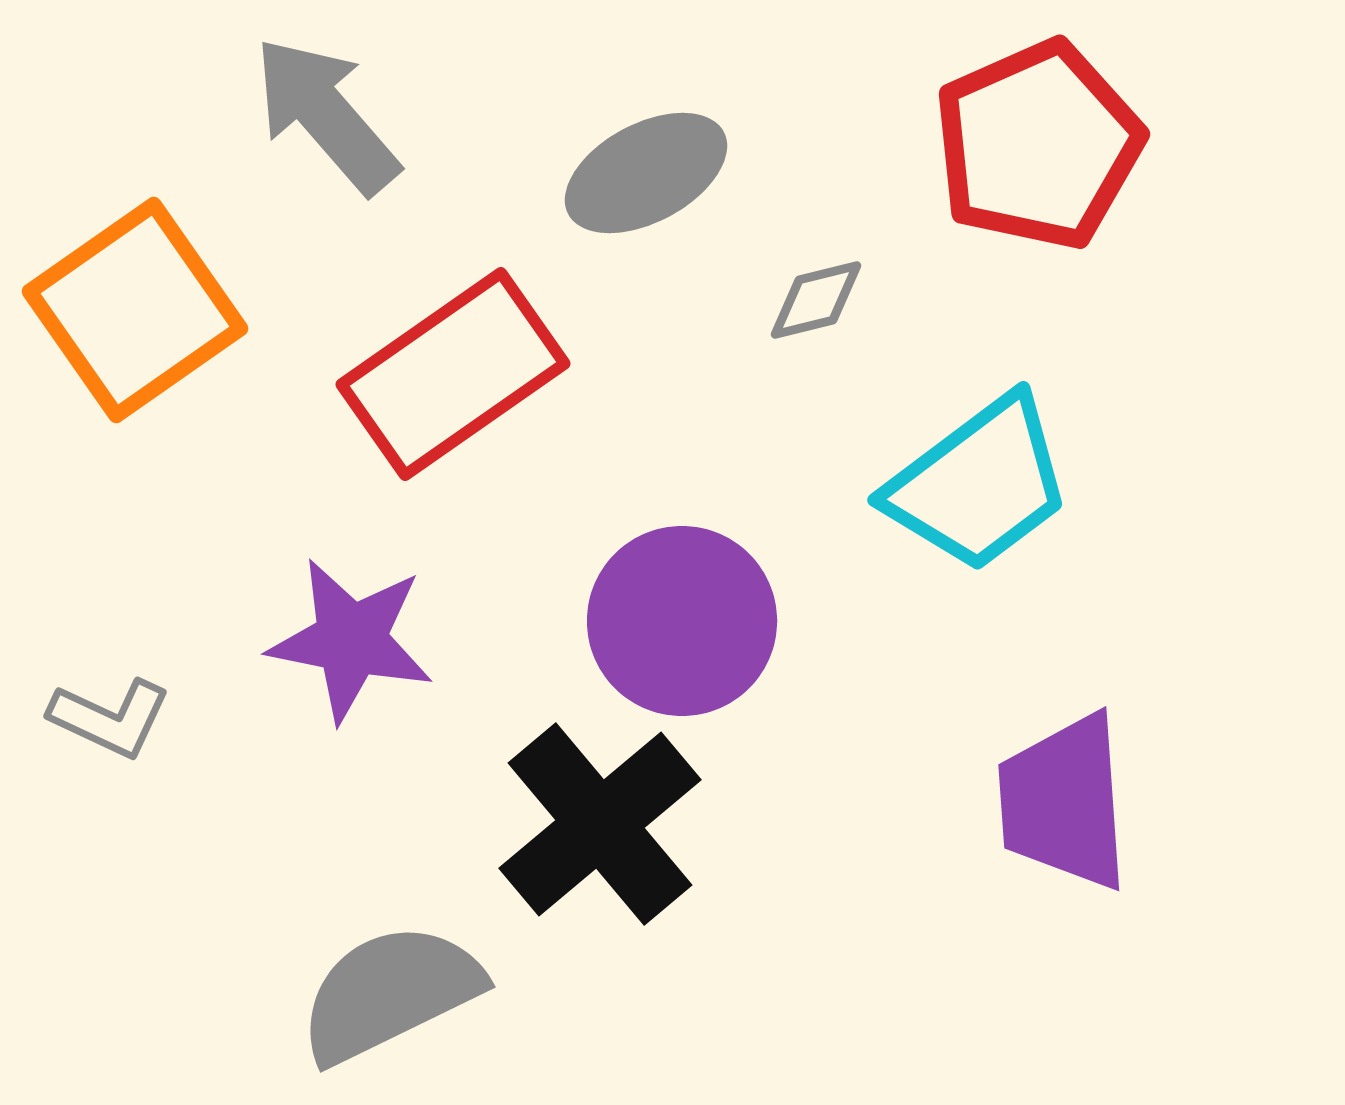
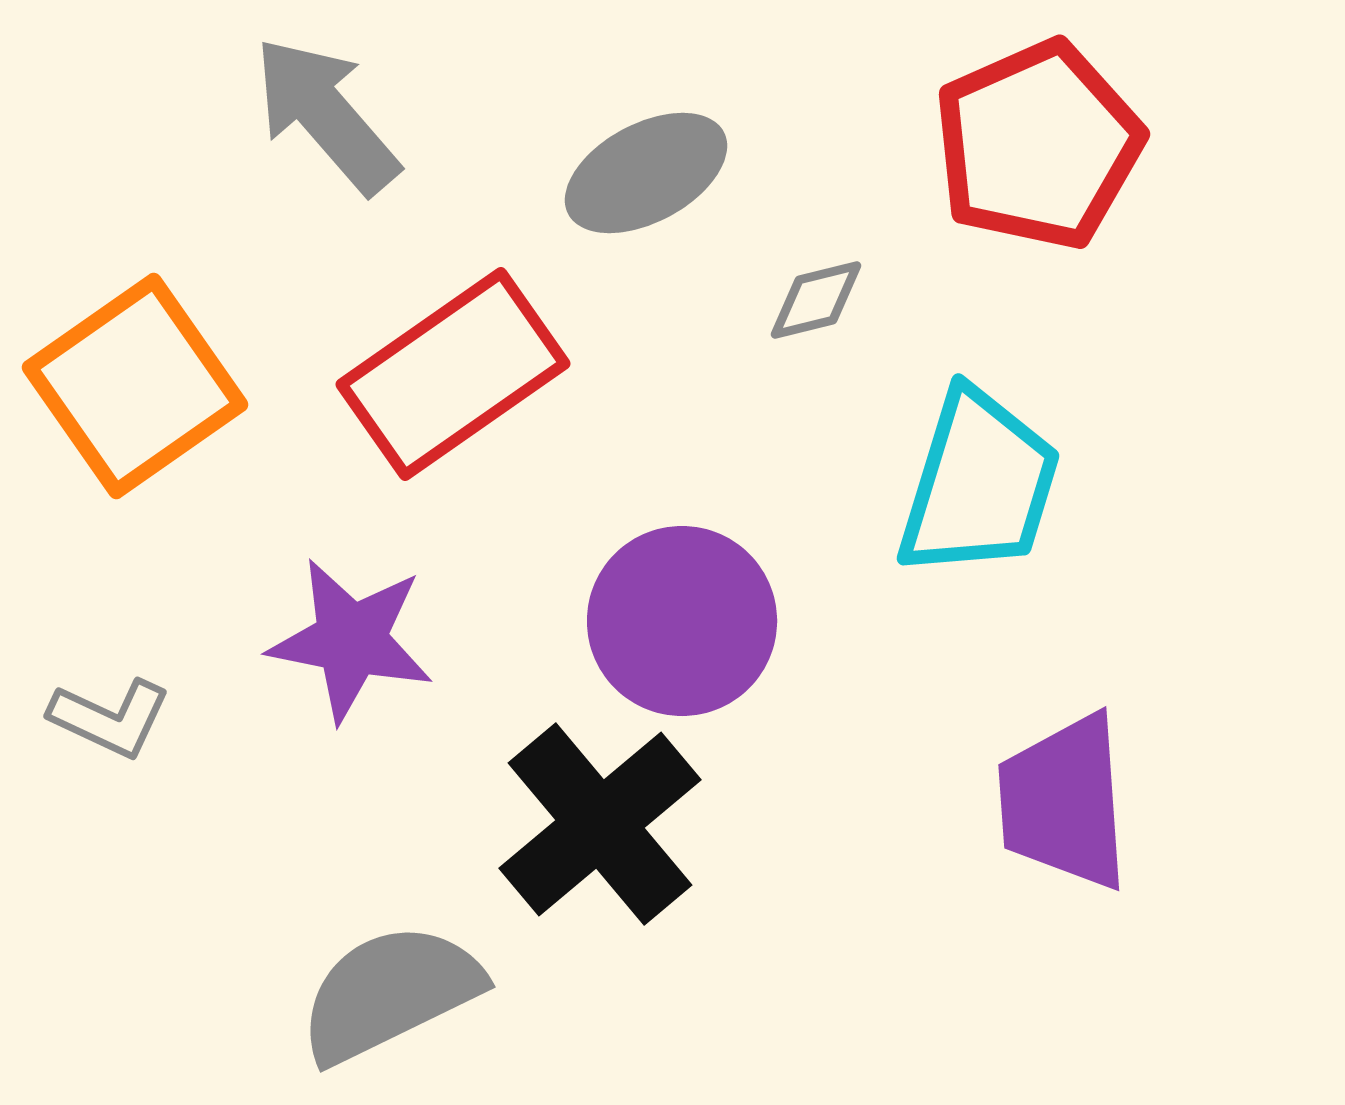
orange square: moved 76 px down
cyan trapezoid: rotated 36 degrees counterclockwise
